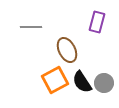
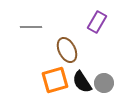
purple rectangle: rotated 15 degrees clockwise
orange square: rotated 12 degrees clockwise
